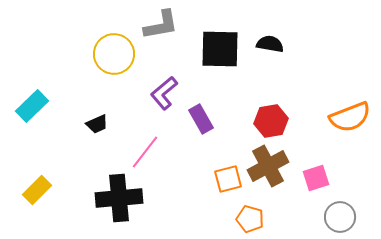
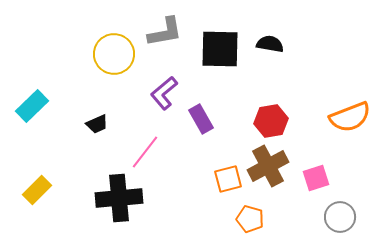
gray L-shape: moved 4 px right, 7 px down
